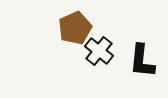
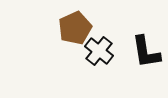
black L-shape: moved 4 px right, 9 px up; rotated 15 degrees counterclockwise
